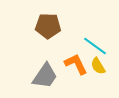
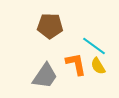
brown pentagon: moved 2 px right
cyan line: moved 1 px left
orange L-shape: rotated 15 degrees clockwise
